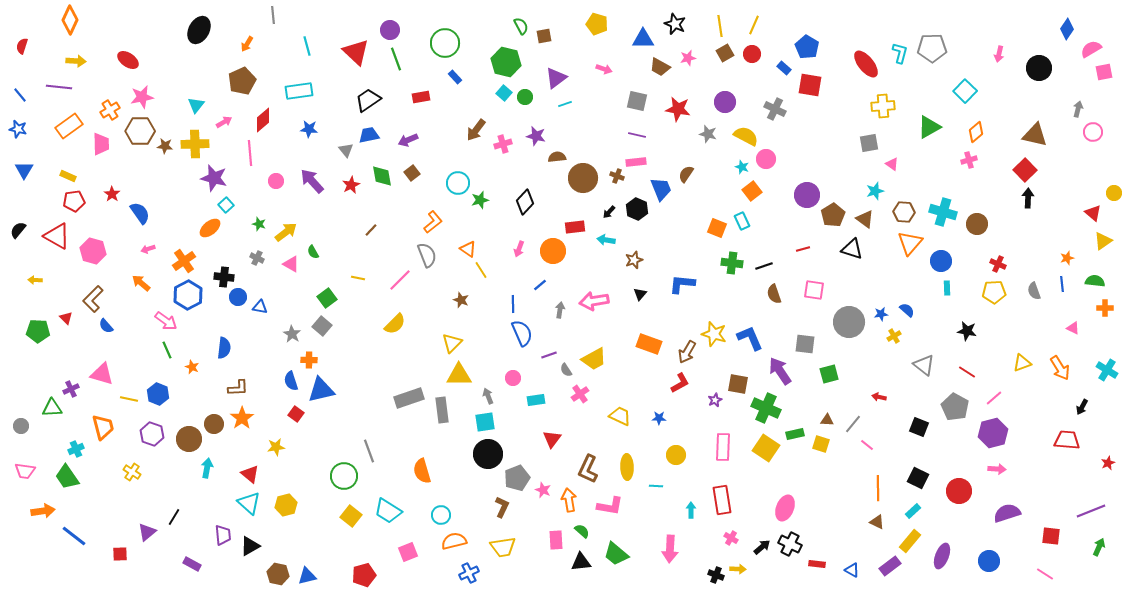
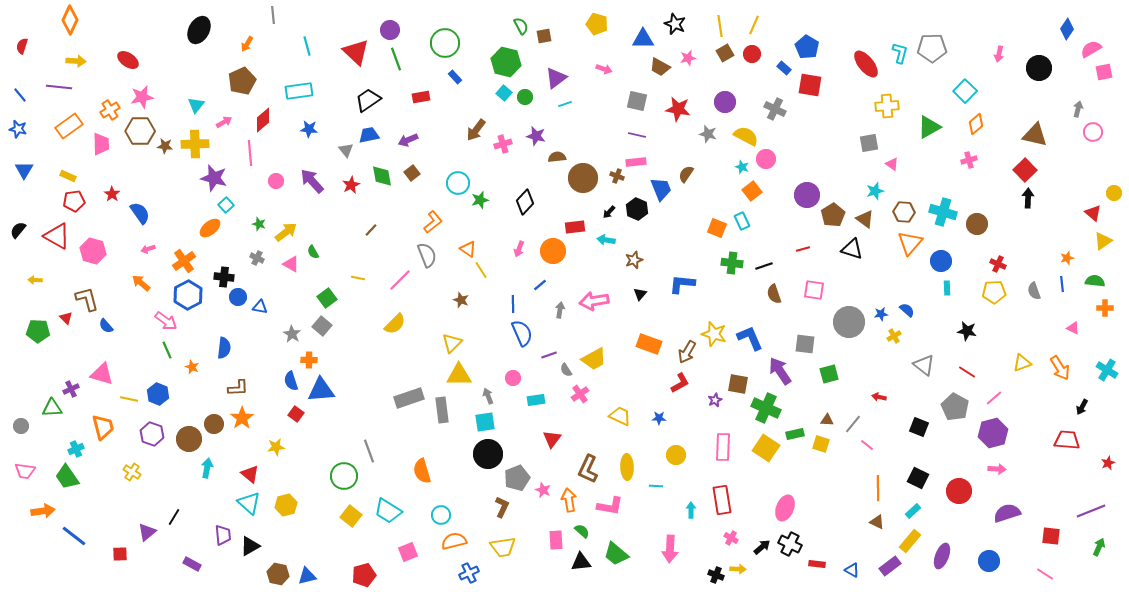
yellow cross at (883, 106): moved 4 px right
orange diamond at (976, 132): moved 8 px up
brown L-shape at (93, 299): moved 6 px left; rotated 120 degrees clockwise
blue triangle at (321, 390): rotated 8 degrees clockwise
